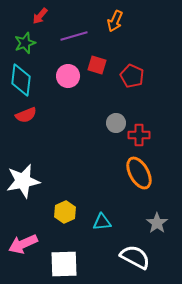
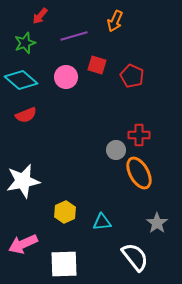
pink circle: moved 2 px left, 1 px down
cyan diamond: rotated 56 degrees counterclockwise
gray circle: moved 27 px down
white semicircle: rotated 24 degrees clockwise
